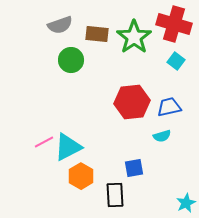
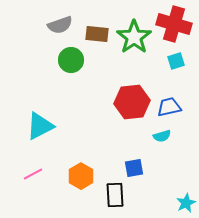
cyan square: rotated 36 degrees clockwise
pink line: moved 11 px left, 32 px down
cyan triangle: moved 28 px left, 21 px up
